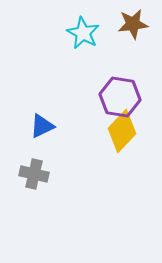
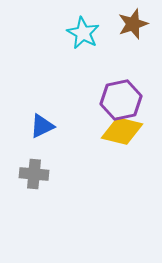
brown star: rotated 12 degrees counterclockwise
purple hexagon: moved 1 px right, 3 px down; rotated 21 degrees counterclockwise
yellow diamond: rotated 60 degrees clockwise
gray cross: rotated 8 degrees counterclockwise
